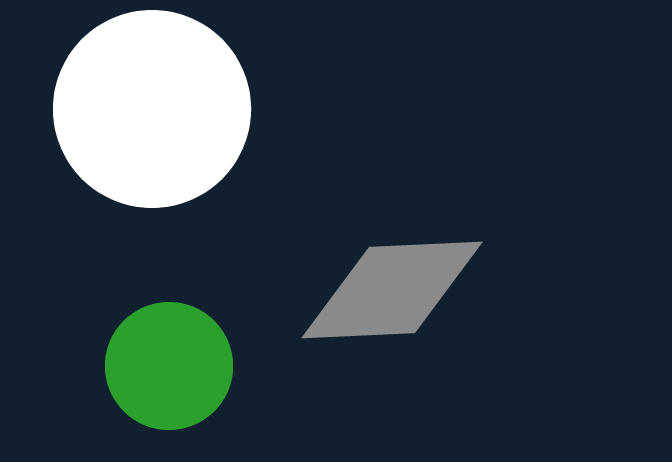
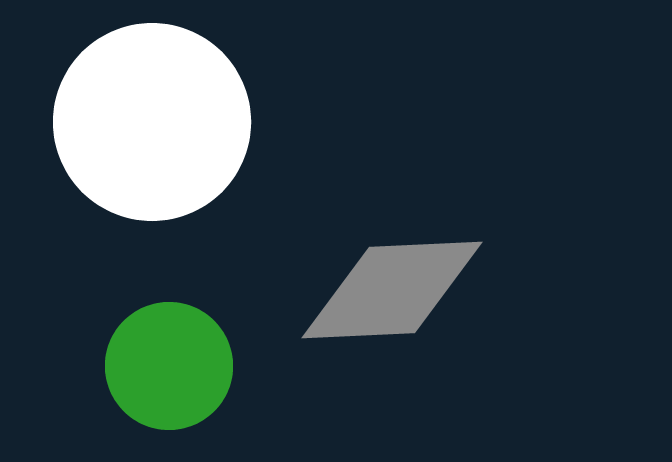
white circle: moved 13 px down
